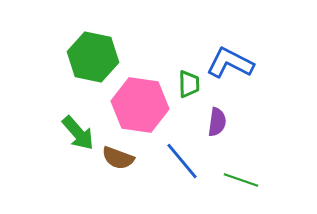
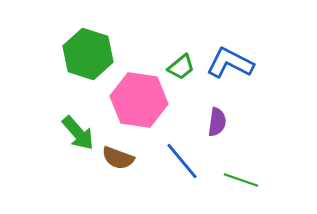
green hexagon: moved 5 px left, 3 px up; rotated 6 degrees clockwise
green trapezoid: moved 8 px left, 17 px up; rotated 52 degrees clockwise
pink hexagon: moved 1 px left, 5 px up
